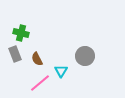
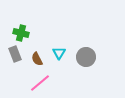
gray circle: moved 1 px right, 1 px down
cyan triangle: moved 2 px left, 18 px up
